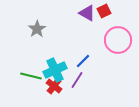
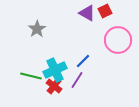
red square: moved 1 px right
